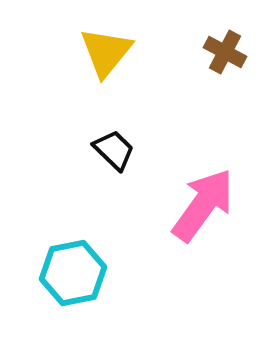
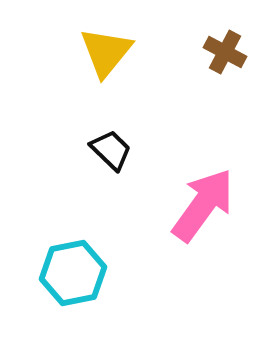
black trapezoid: moved 3 px left
